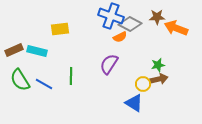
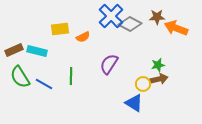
blue cross: rotated 25 degrees clockwise
orange semicircle: moved 37 px left
green semicircle: moved 3 px up
